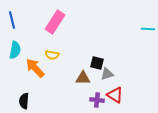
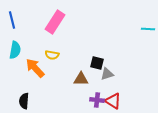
brown triangle: moved 2 px left, 1 px down
red triangle: moved 2 px left, 6 px down
